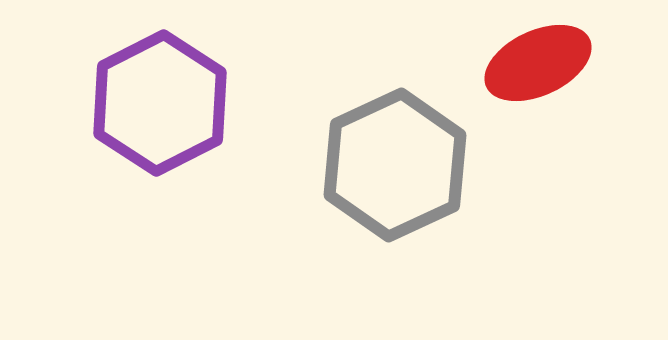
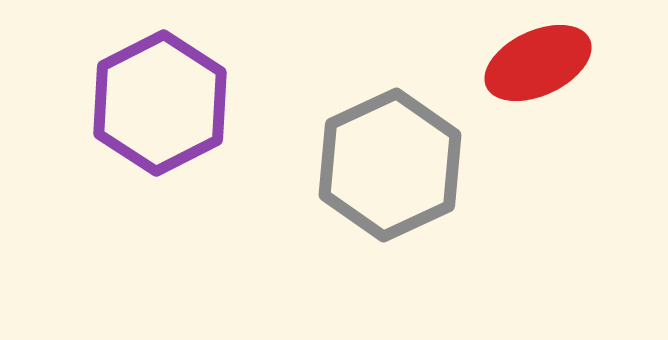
gray hexagon: moved 5 px left
